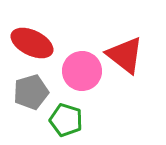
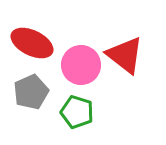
pink circle: moved 1 px left, 6 px up
gray pentagon: rotated 8 degrees counterclockwise
green pentagon: moved 11 px right, 8 px up
